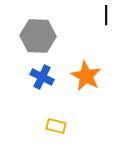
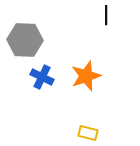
gray hexagon: moved 13 px left, 4 px down
orange star: rotated 24 degrees clockwise
yellow rectangle: moved 32 px right, 7 px down
